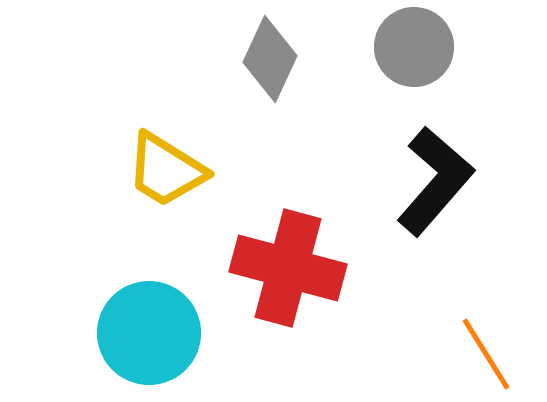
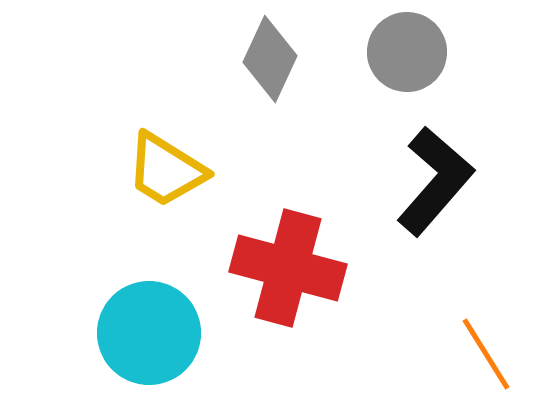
gray circle: moved 7 px left, 5 px down
